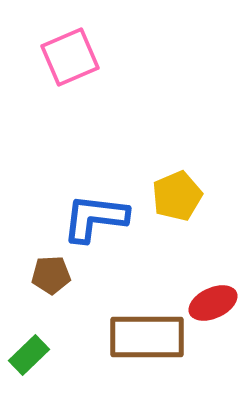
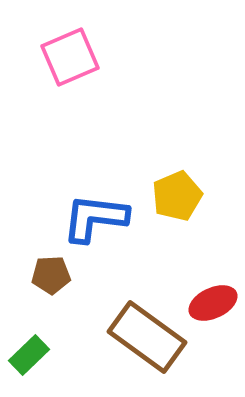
brown rectangle: rotated 36 degrees clockwise
